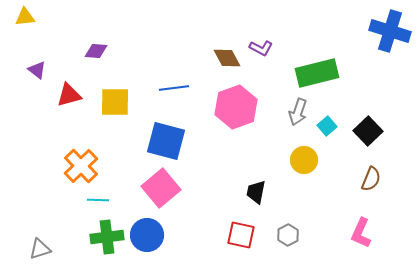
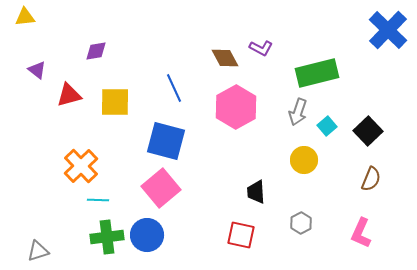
blue cross: moved 2 px left, 1 px up; rotated 27 degrees clockwise
purple diamond: rotated 15 degrees counterclockwise
brown diamond: moved 2 px left
blue line: rotated 72 degrees clockwise
pink hexagon: rotated 9 degrees counterclockwise
black trapezoid: rotated 15 degrees counterclockwise
gray hexagon: moved 13 px right, 12 px up
gray triangle: moved 2 px left, 2 px down
